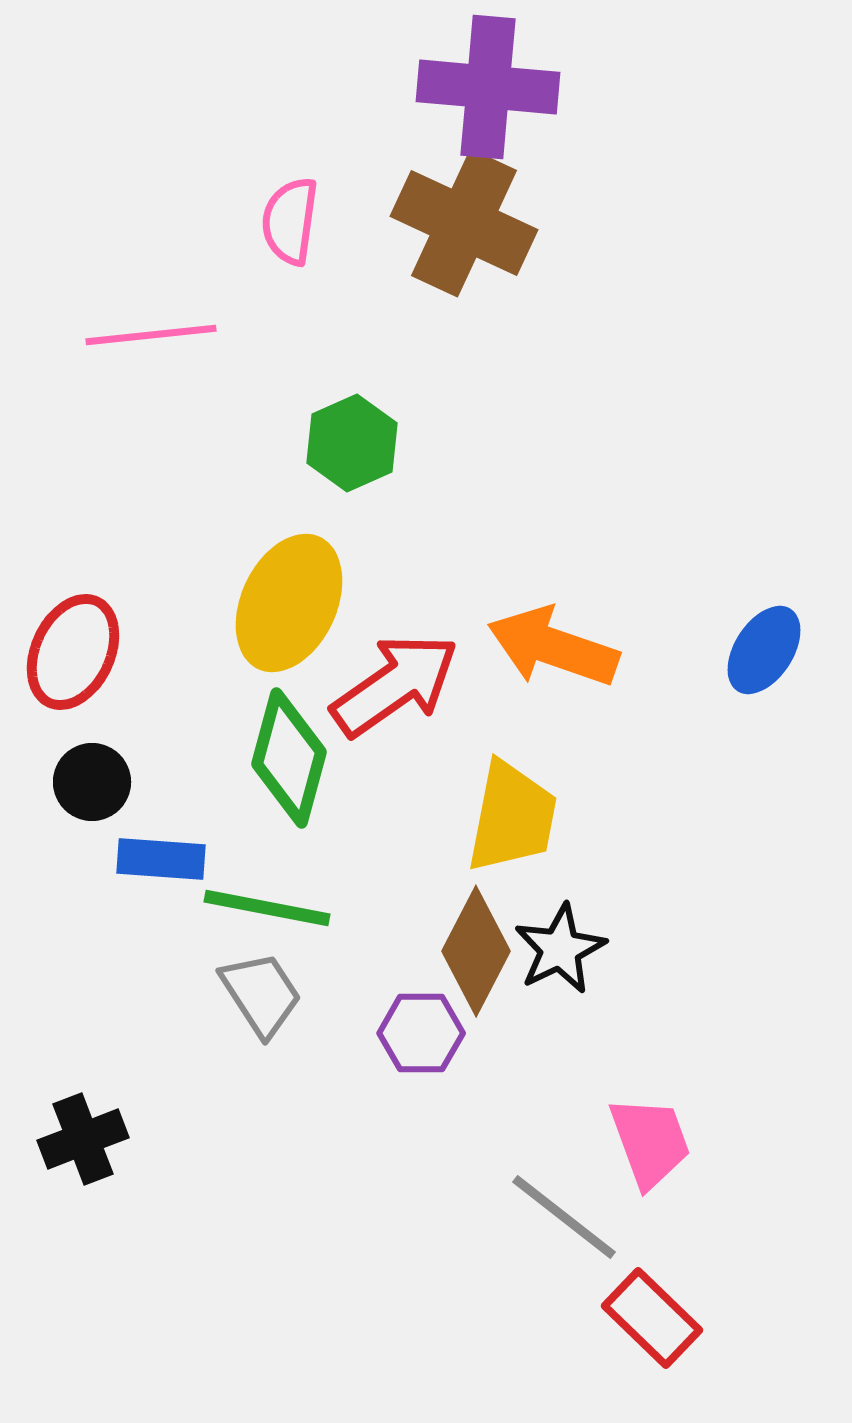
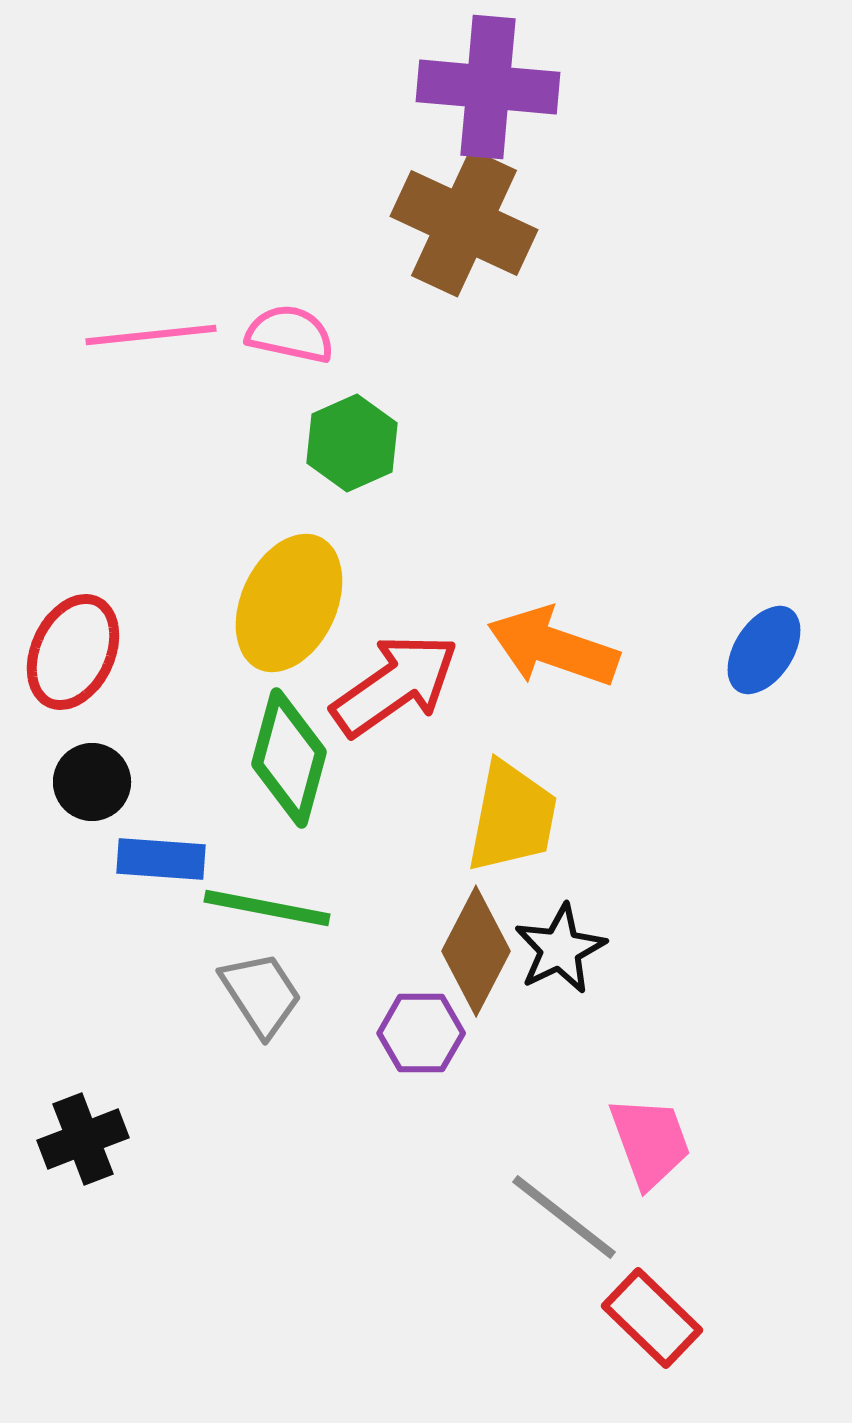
pink semicircle: moved 113 px down; rotated 94 degrees clockwise
